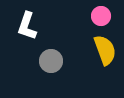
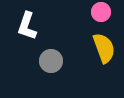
pink circle: moved 4 px up
yellow semicircle: moved 1 px left, 2 px up
